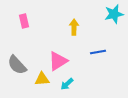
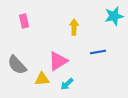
cyan star: moved 2 px down
